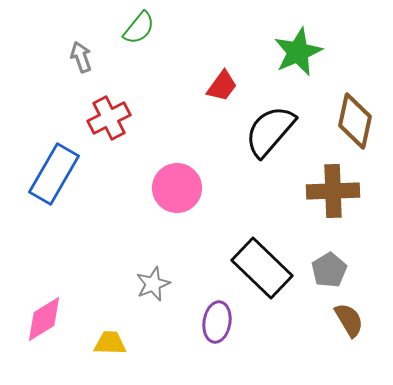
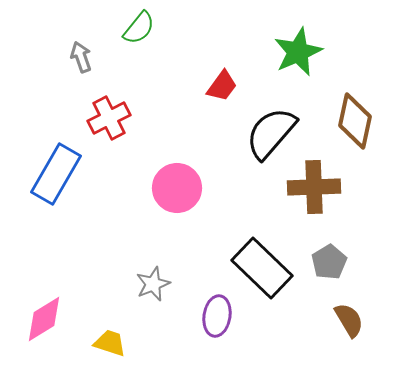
black semicircle: moved 1 px right, 2 px down
blue rectangle: moved 2 px right
brown cross: moved 19 px left, 4 px up
gray pentagon: moved 8 px up
purple ellipse: moved 6 px up
yellow trapezoid: rotated 16 degrees clockwise
